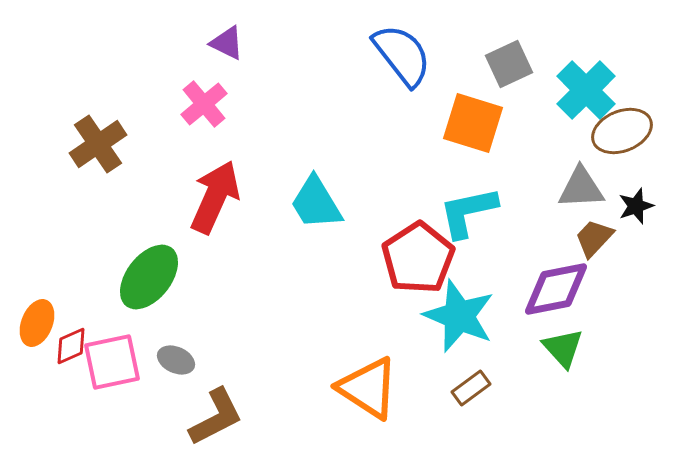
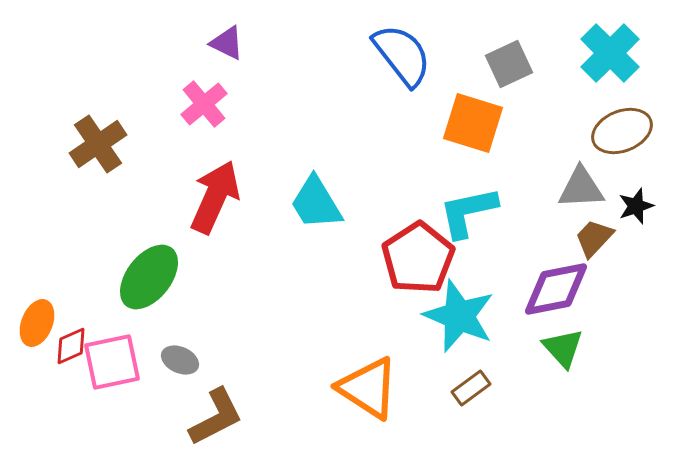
cyan cross: moved 24 px right, 37 px up
gray ellipse: moved 4 px right
